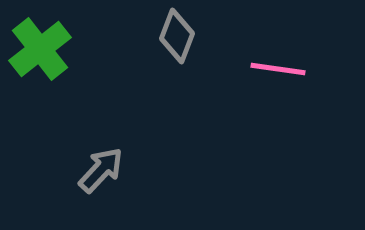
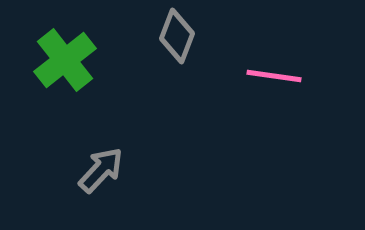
green cross: moved 25 px right, 11 px down
pink line: moved 4 px left, 7 px down
